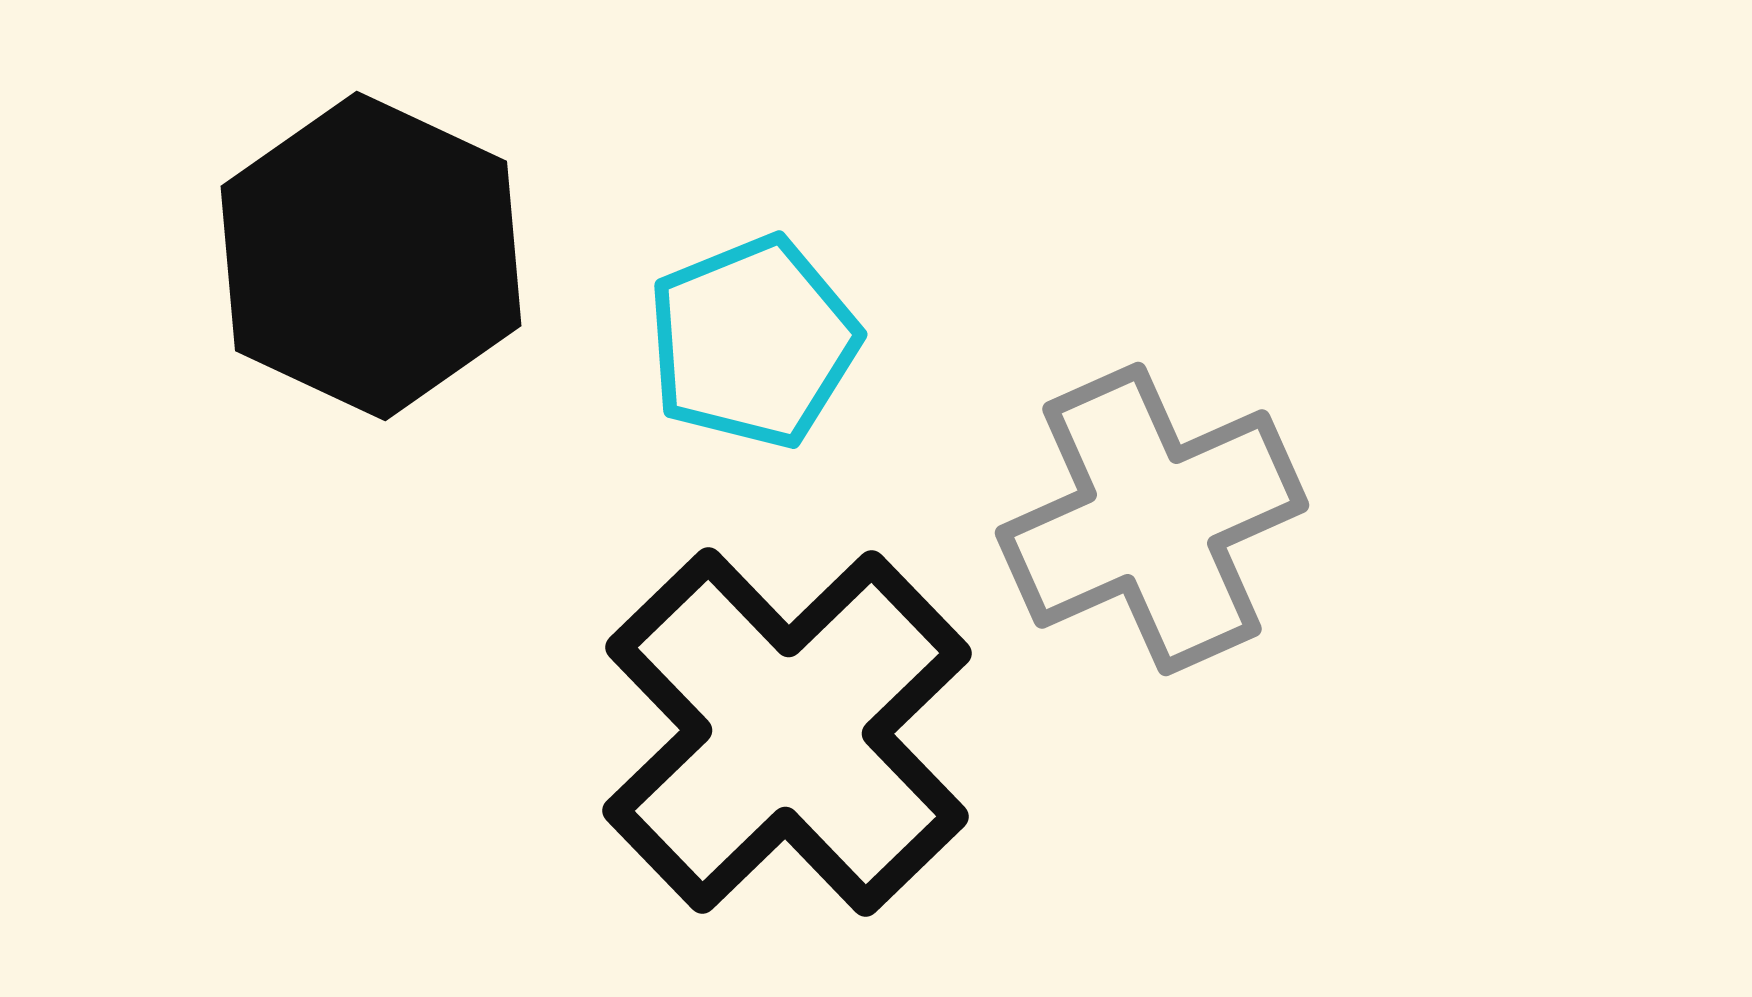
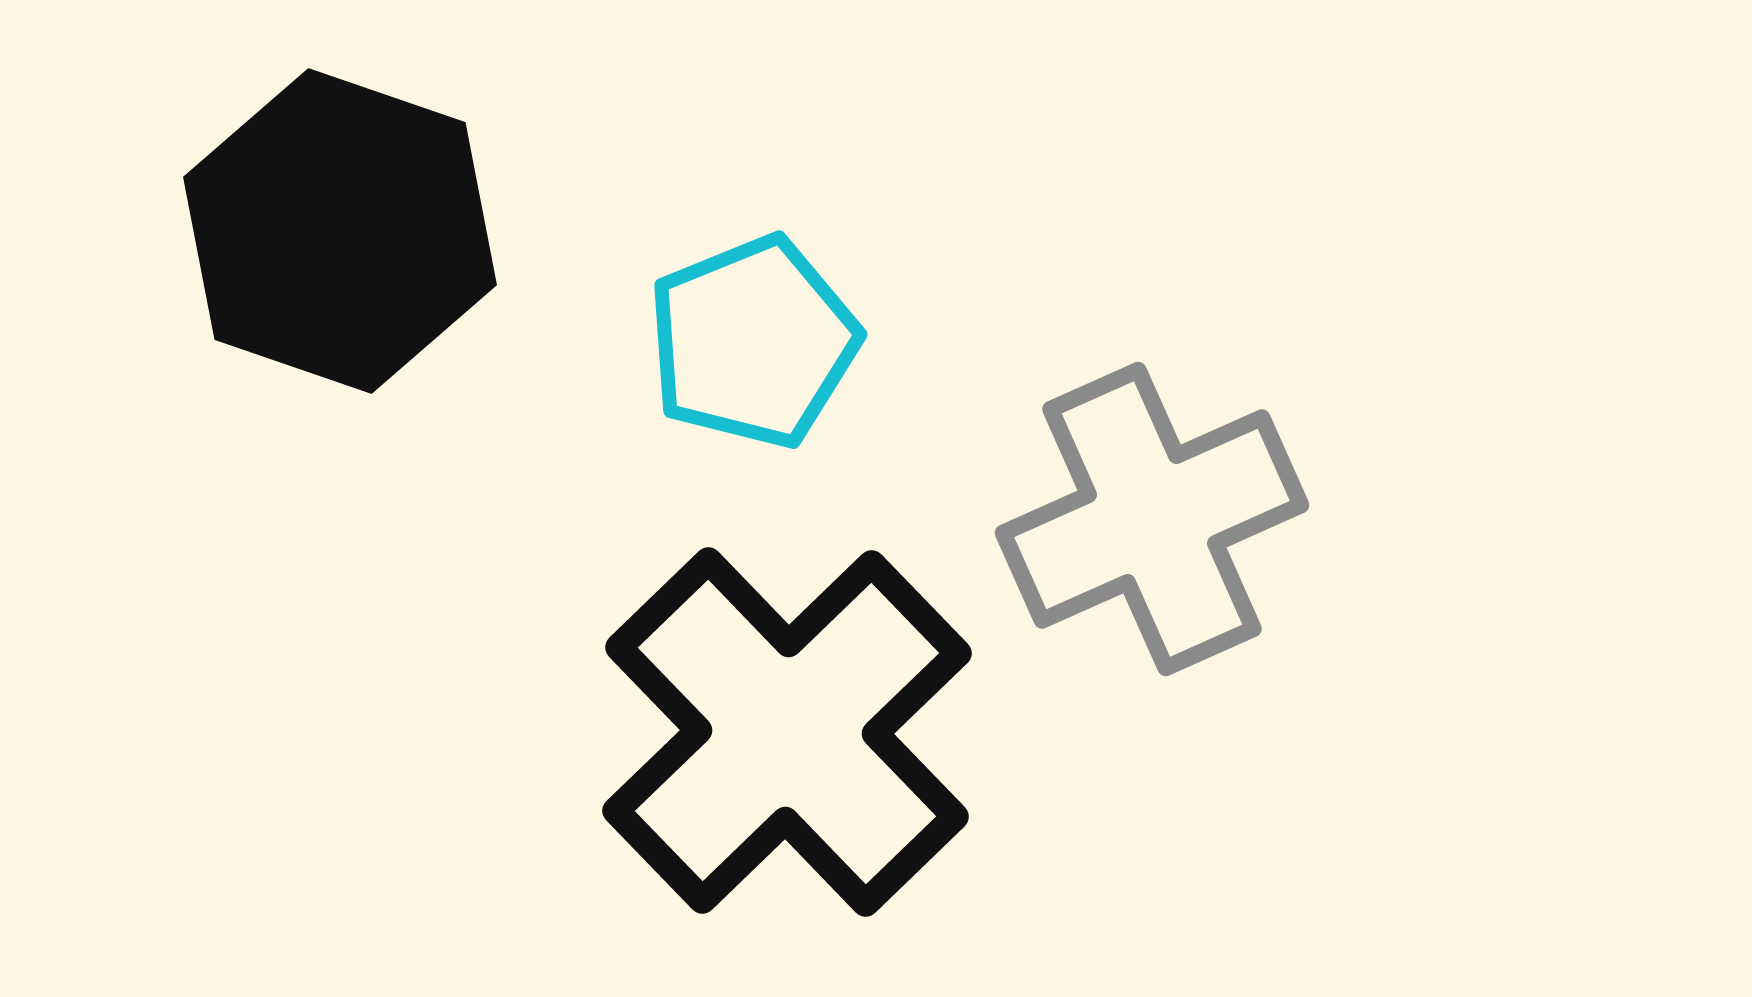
black hexagon: moved 31 px left, 25 px up; rotated 6 degrees counterclockwise
